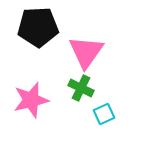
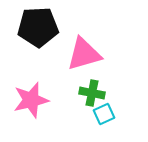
pink triangle: moved 2 px left, 2 px down; rotated 39 degrees clockwise
green cross: moved 11 px right, 5 px down; rotated 15 degrees counterclockwise
